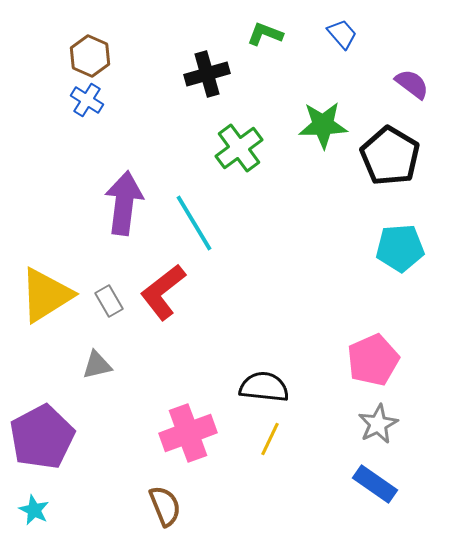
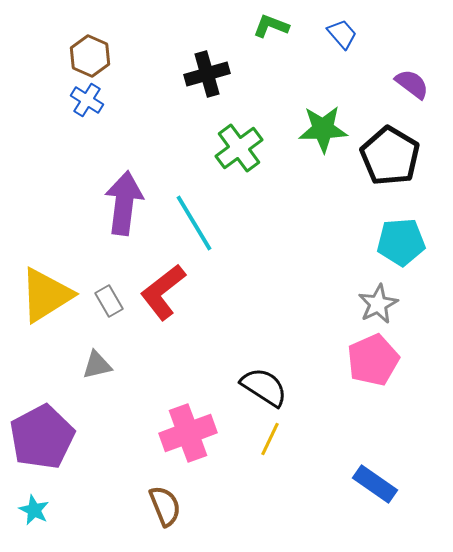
green L-shape: moved 6 px right, 8 px up
green star: moved 4 px down
cyan pentagon: moved 1 px right, 6 px up
black semicircle: rotated 27 degrees clockwise
gray star: moved 120 px up
